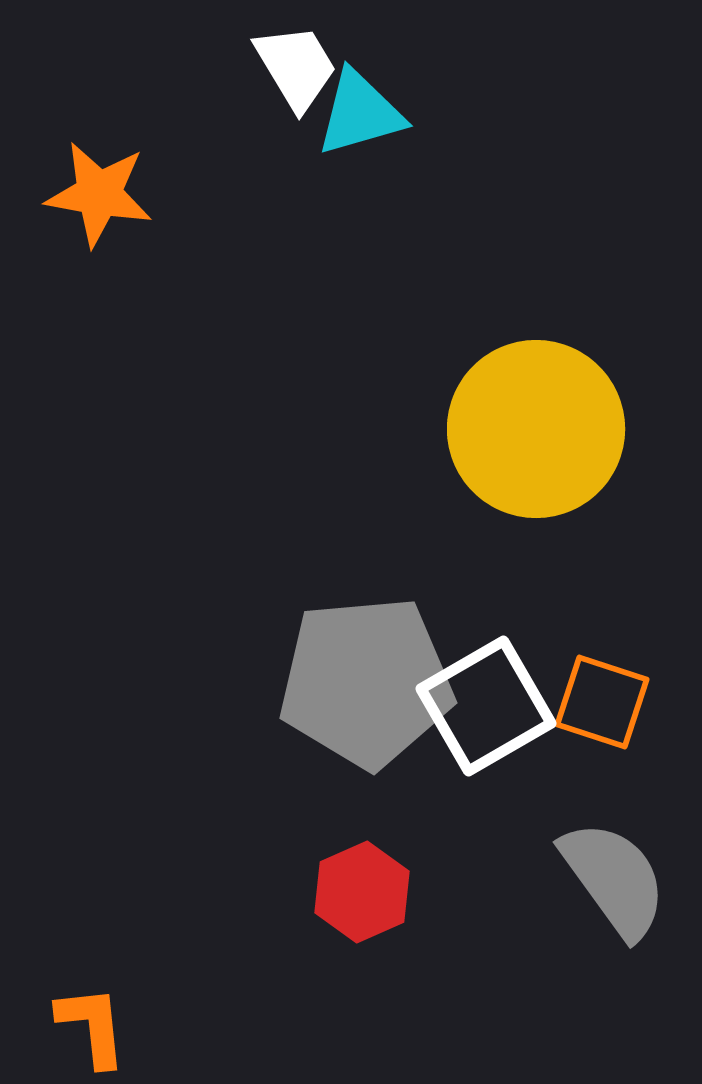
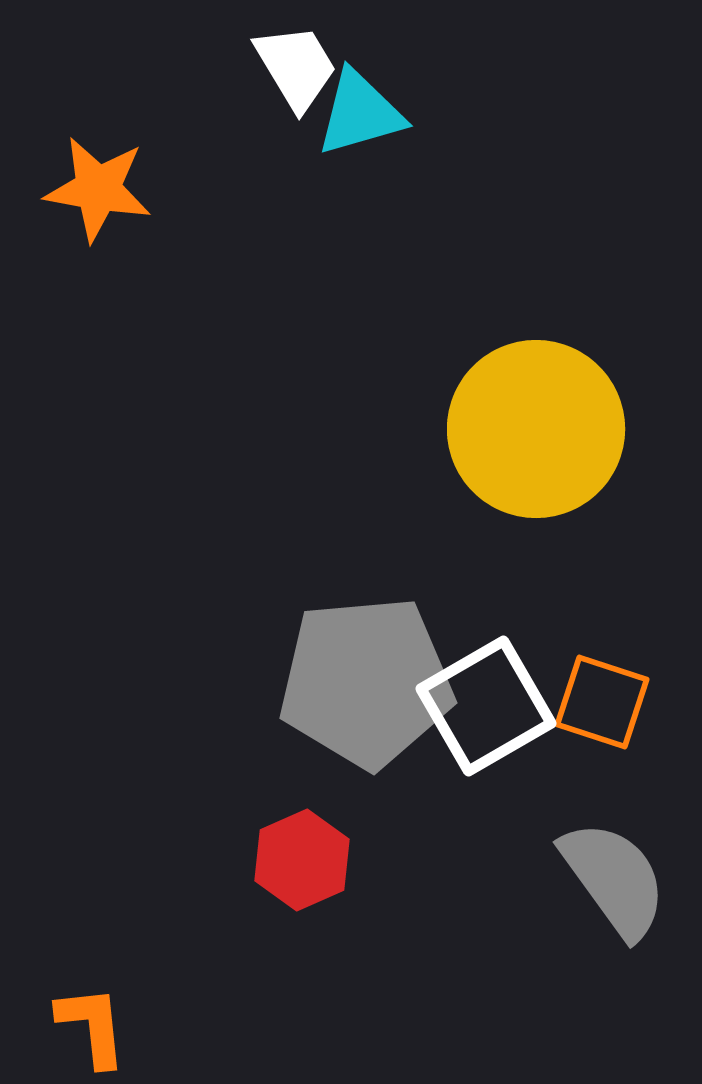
orange star: moved 1 px left, 5 px up
red hexagon: moved 60 px left, 32 px up
